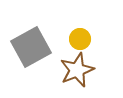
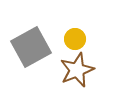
yellow circle: moved 5 px left
